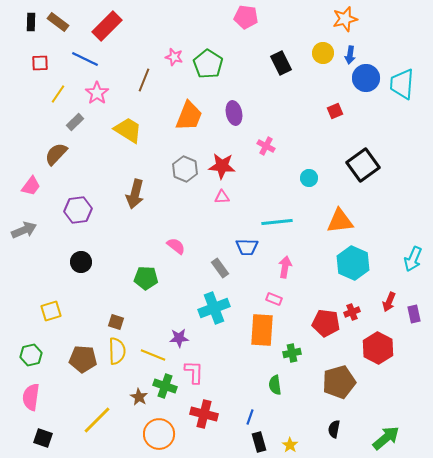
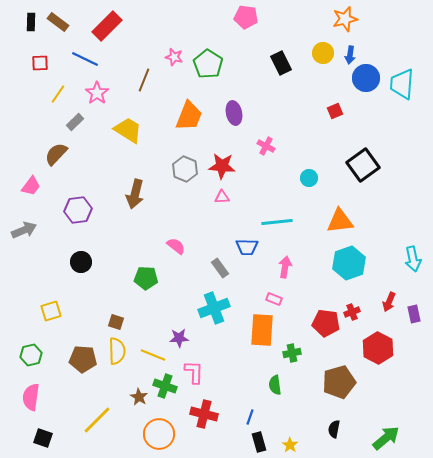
cyan arrow at (413, 259): rotated 35 degrees counterclockwise
cyan hexagon at (353, 263): moved 4 px left; rotated 16 degrees clockwise
